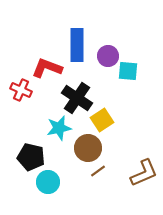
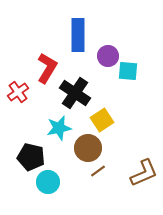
blue rectangle: moved 1 px right, 10 px up
red L-shape: rotated 100 degrees clockwise
red cross: moved 3 px left, 2 px down; rotated 30 degrees clockwise
black cross: moved 2 px left, 5 px up
